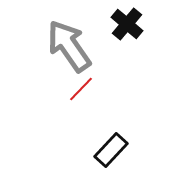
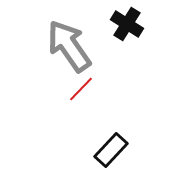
black cross: rotated 8 degrees counterclockwise
